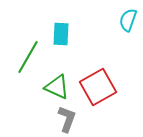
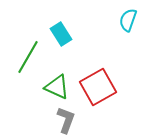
cyan rectangle: rotated 35 degrees counterclockwise
gray L-shape: moved 1 px left, 1 px down
